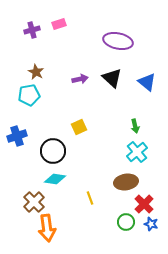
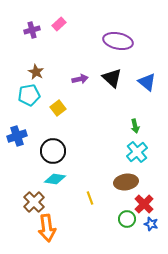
pink rectangle: rotated 24 degrees counterclockwise
yellow square: moved 21 px left, 19 px up; rotated 14 degrees counterclockwise
green circle: moved 1 px right, 3 px up
